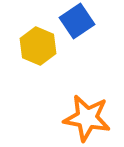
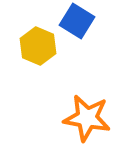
blue square: rotated 24 degrees counterclockwise
